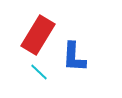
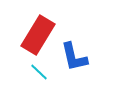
blue L-shape: rotated 16 degrees counterclockwise
